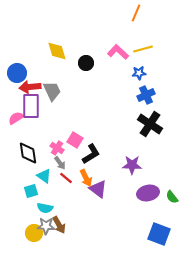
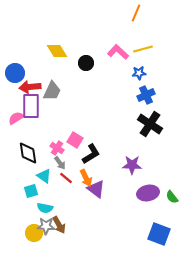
yellow diamond: rotated 15 degrees counterclockwise
blue circle: moved 2 px left
gray trapezoid: rotated 50 degrees clockwise
purple triangle: moved 2 px left
